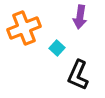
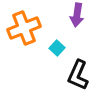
purple arrow: moved 3 px left, 2 px up
